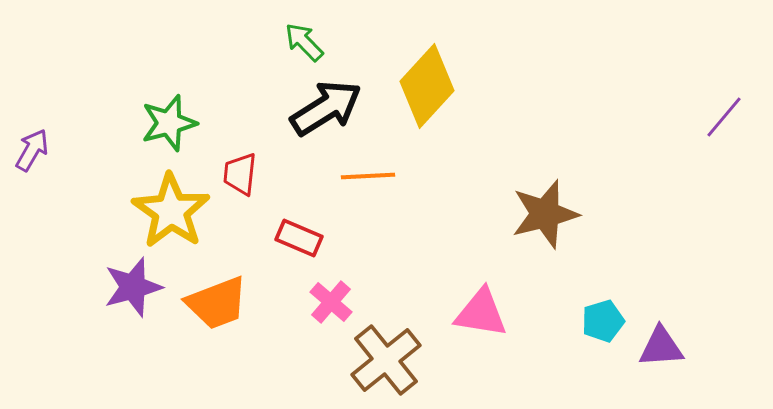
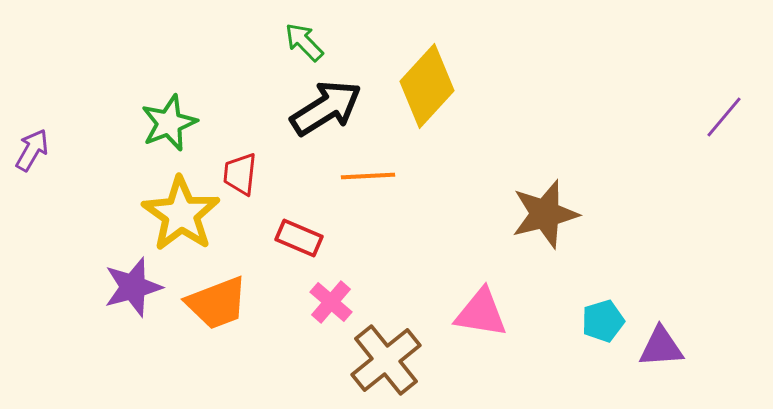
green star: rotated 6 degrees counterclockwise
yellow star: moved 10 px right, 3 px down
